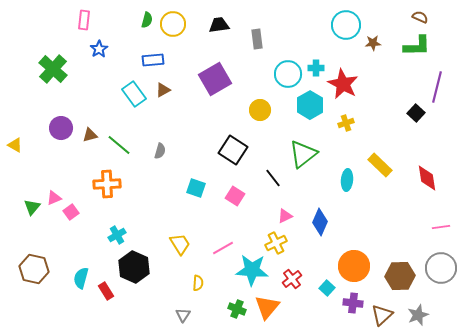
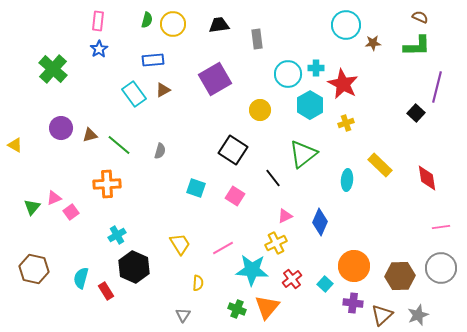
pink rectangle at (84, 20): moved 14 px right, 1 px down
cyan square at (327, 288): moved 2 px left, 4 px up
